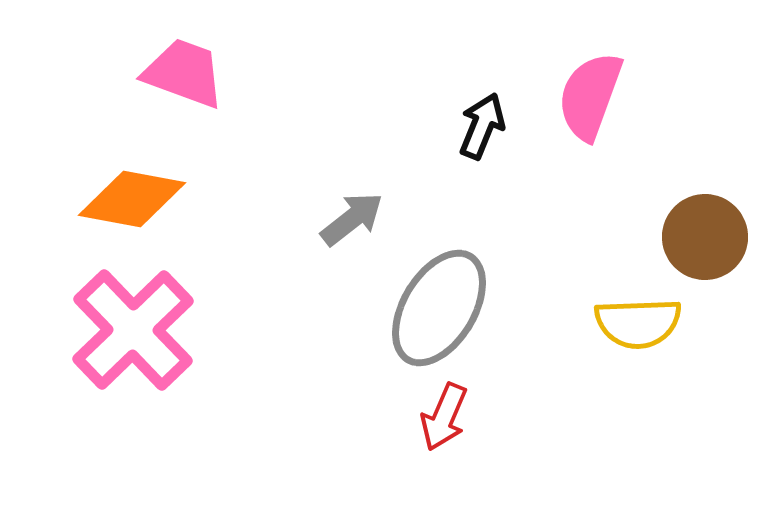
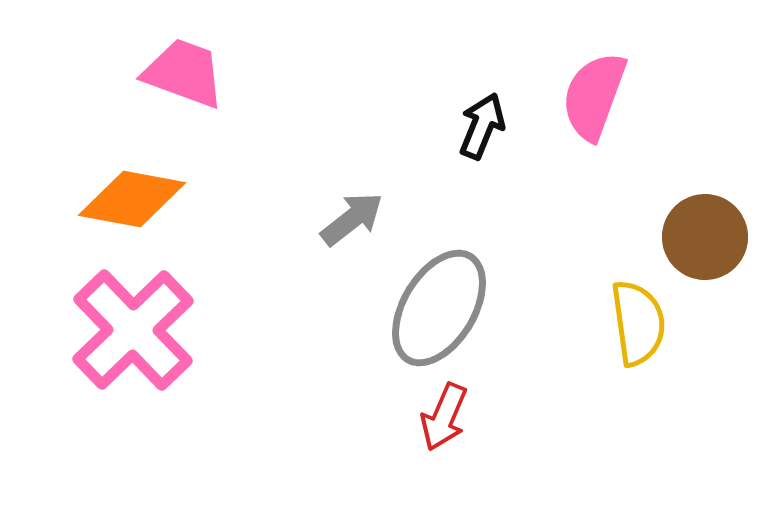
pink semicircle: moved 4 px right
yellow semicircle: rotated 96 degrees counterclockwise
